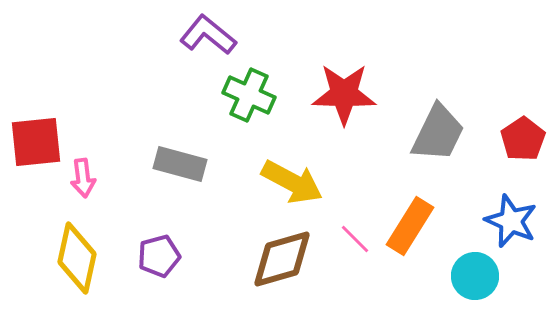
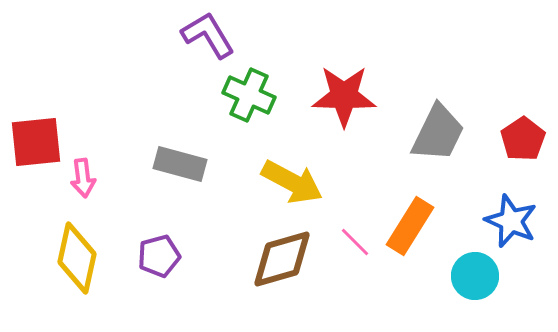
purple L-shape: rotated 20 degrees clockwise
red star: moved 2 px down
pink line: moved 3 px down
